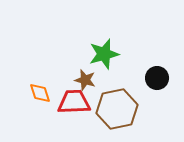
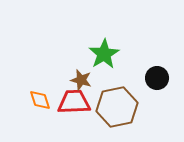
green star: rotated 16 degrees counterclockwise
brown star: moved 4 px left
orange diamond: moved 7 px down
brown hexagon: moved 2 px up
